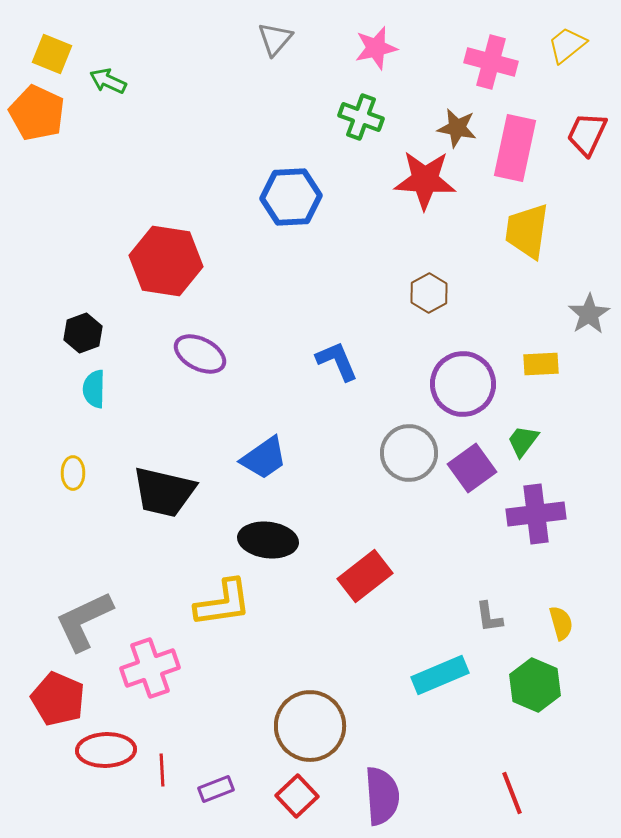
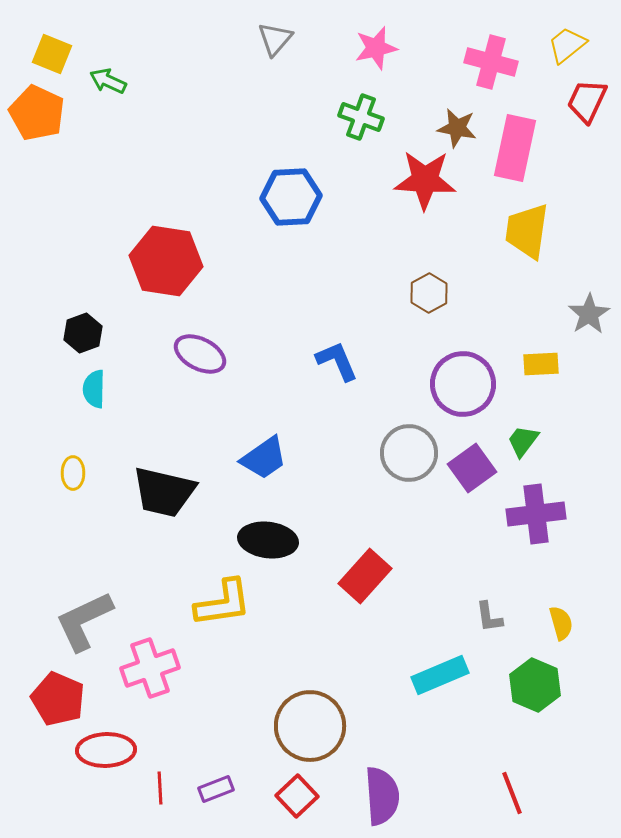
red trapezoid at (587, 134): moved 33 px up
red rectangle at (365, 576): rotated 10 degrees counterclockwise
red line at (162, 770): moved 2 px left, 18 px down
